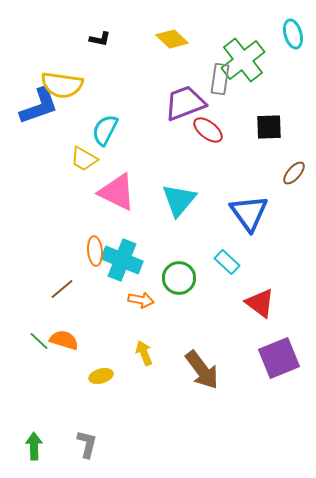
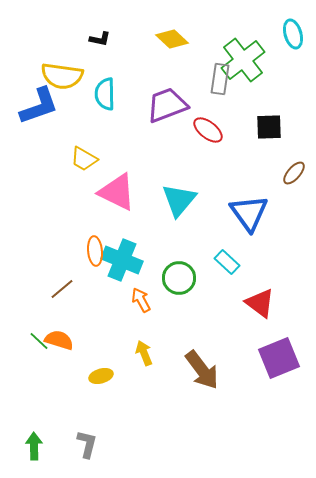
yellow semicircle: moved 9 px up
purple trapezoid: moved 18 px left, 2 px down
cyan semicircle: moved 36 px up; rotated 28 degrees counterclockwise
orange arrow: rotated 130 degrees counterclockwise
orange semicircle: moved 5 px left
